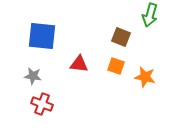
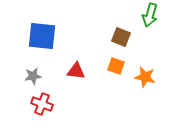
red triangle: moved 3 px left, 7 px down
gray star: rotated 18 degrees counterclockwise
